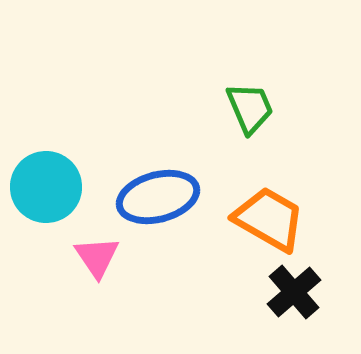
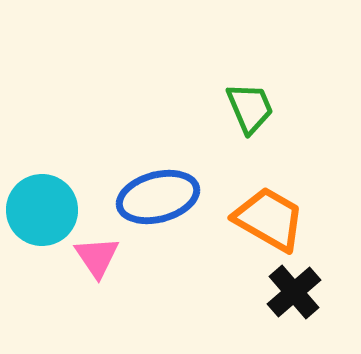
cyan circle: moved 4 px left, 23 px down
